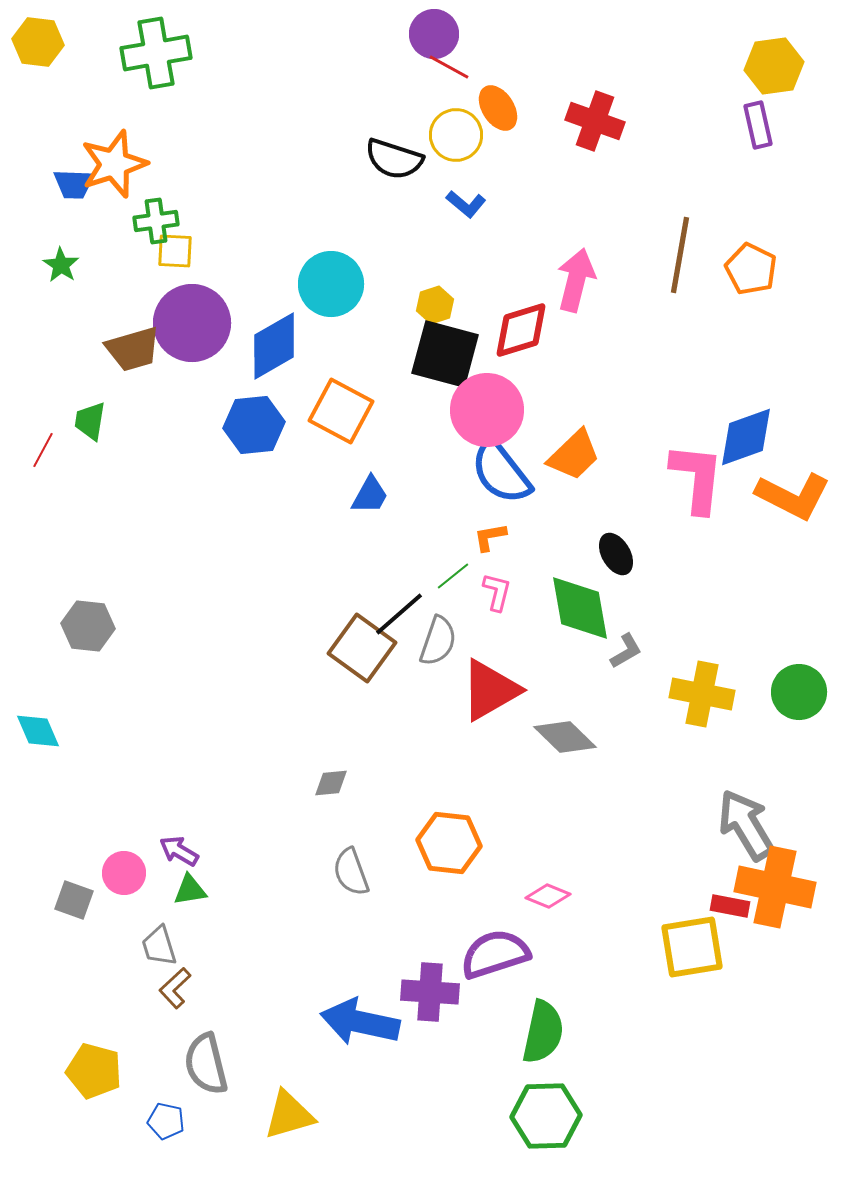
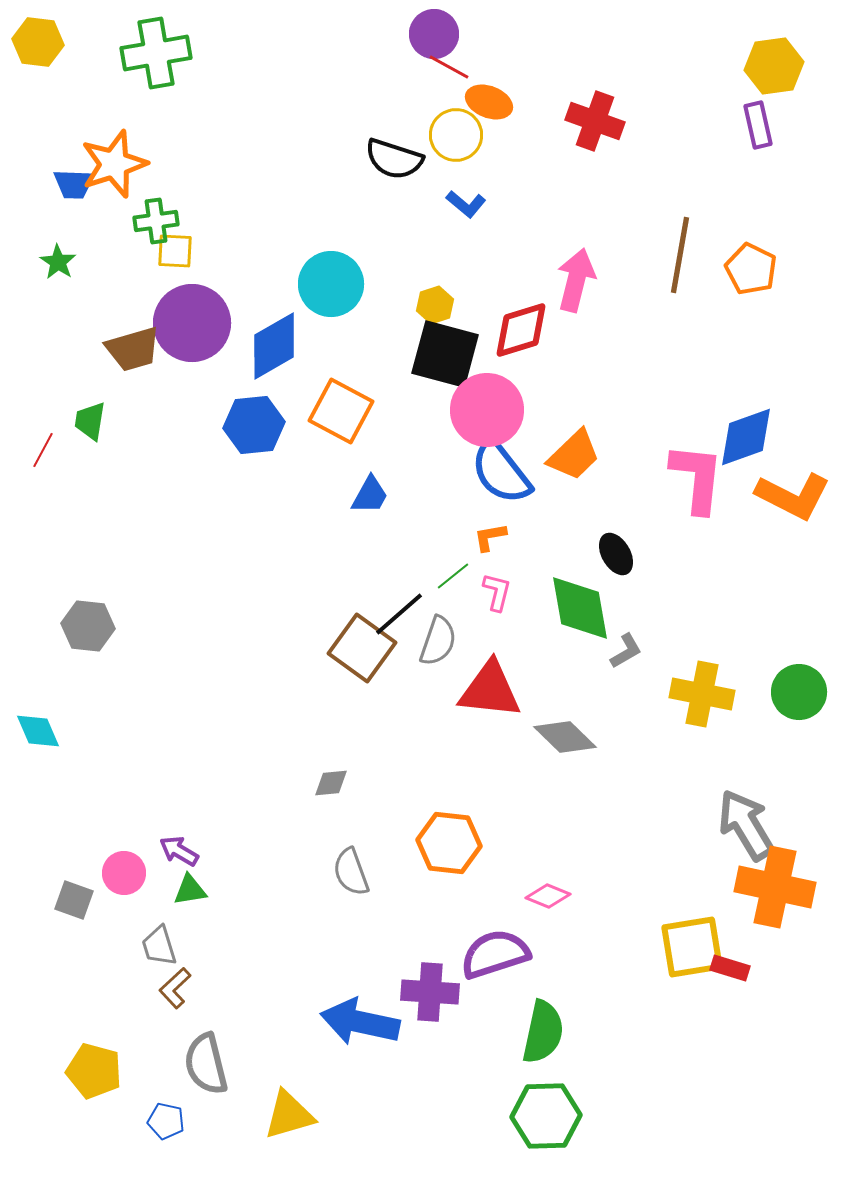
orange ellipse at (498, 108): moved 9 px left, 6 px up; rotated 36 degrees counterclockwise
green star at (61, 265): moved 3 px left, 3 px up
red triangle at (490, 690): rotated 36 degrees clockwise
red rectangle at (730, 906): moved 62 px down; rotated 6 degrees clockwise
